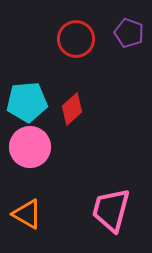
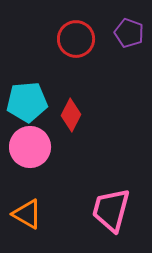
red diamond: moved 1 px left, 6 px down; rotated 20 degrees counterclockwise
